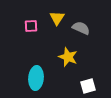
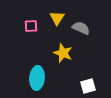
yellow star: moved 5 px left, 4 px up
cyan ellipse: moved 1 px right
